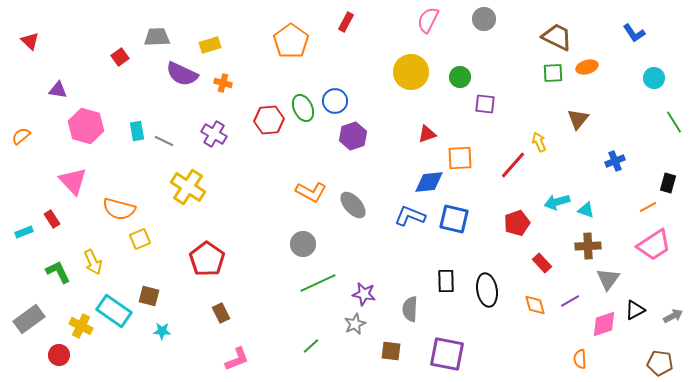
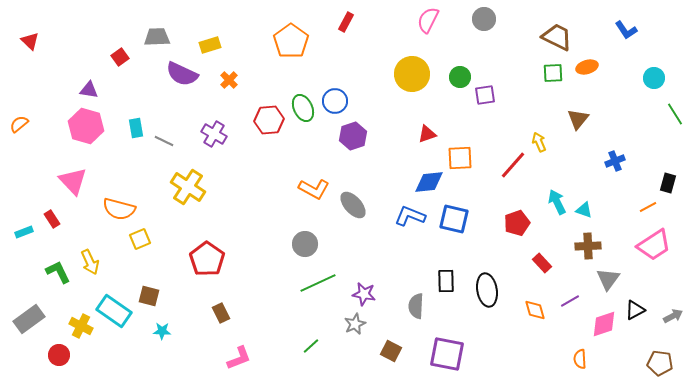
blue L-shape at (634, 33): moved 8 px left, 3 px up
yellow circle at (411, 72): moved 1 px right, 2 px down
orange cross at (223, 83): moved 6 px right, 3 px up; rotated 30 degrees clockwise
purple triangle at (58, 90): moved 31 px right
purple square at (485, 104): moved 9 px up; rotated 15 degrees counterclockwise
green line at (674, 122): moved 1 px right, 8 px up
cyan rectangle at (137, 131): moved 1 px left, 3 px up
orange semicircle at (21, 136): moved 2 px left, 12 px up
orange L-shape at (311, 192): moved 3 px right, 3 px up
cyan arrow at (557, 202): rotated 80 degrees clockwise
cyan triangle at (586, 210): moved 2 px left
gray circle at (303, 244): moved 2 px right
yellow arrow at (93, 262): moved 3 px left
orange diamond at (535, 305): moved 5 px down
gray semicircle at (410, 309): moved 6 px right, 3 px up
brown square at (391, 351): rotated 20 degrees clockwise
pink L-shape at (237, 359): moved 2 px right, 1 px up
